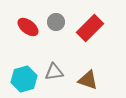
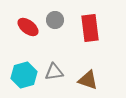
gray circle: moved 1 px left, 2 px up
red rectangle: rotated 52 degrees counterclockwise
cyan hexagon: moved 4 px up
